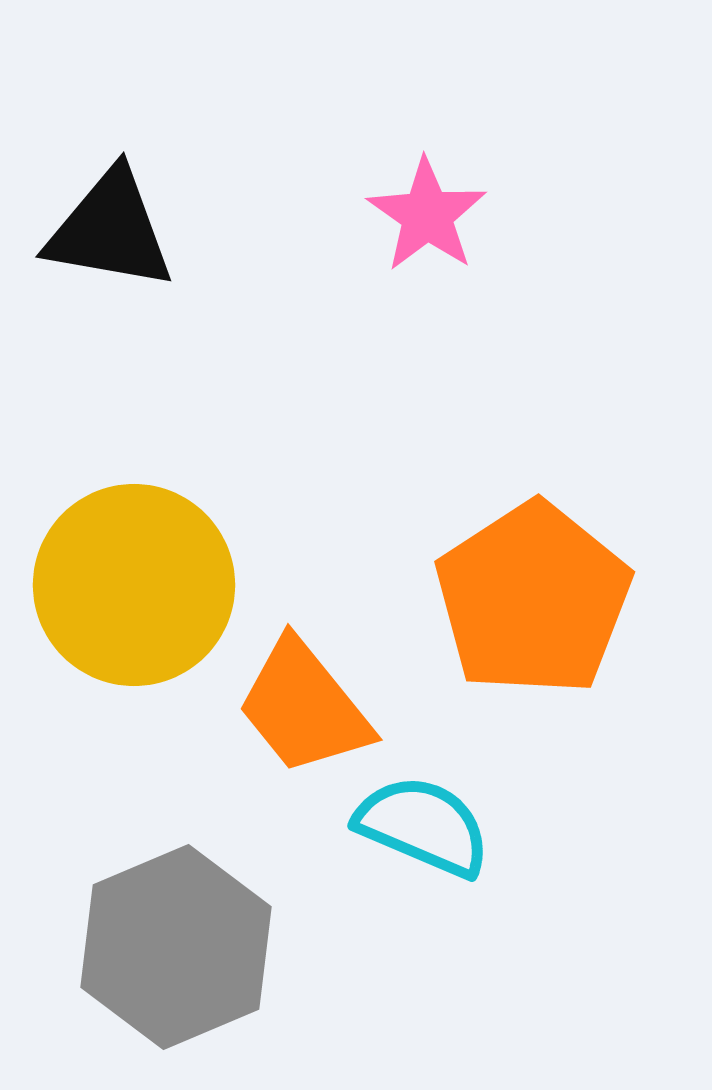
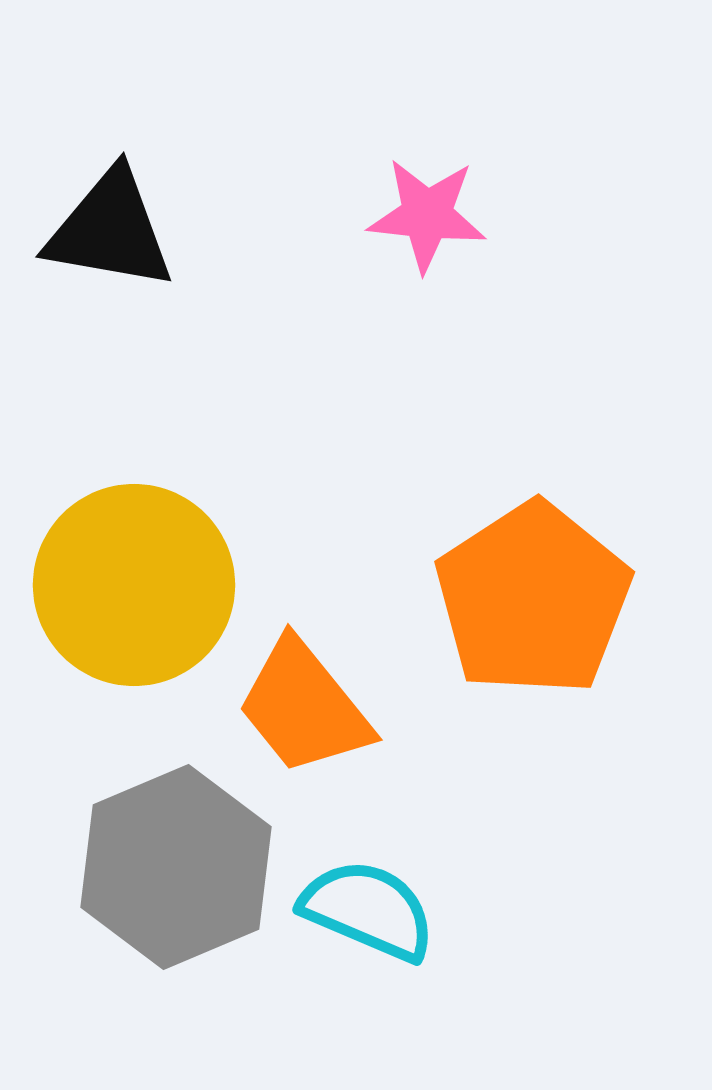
pink star: rotated 29 degrees counterclockwise
cyan semicircle: moved 55 px left, 84 px down
gray hexagon: moved 80 px up
